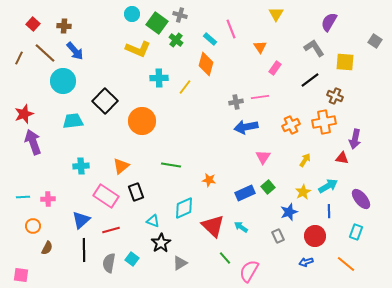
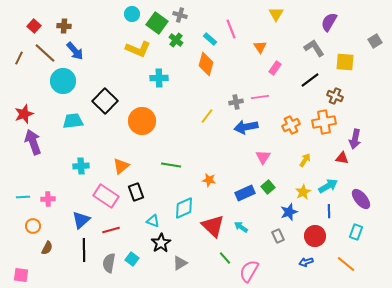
red square at (33, 24): moved 1 px right, 2 px down
gray square at (375, 41): rotated 24 degrees clockwise
yellow line at (185, 87): moved 22 px right, 29 px down
